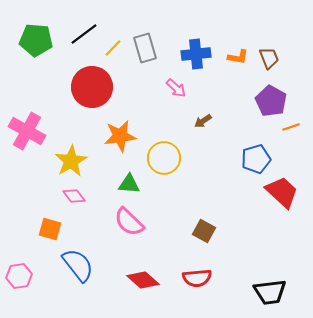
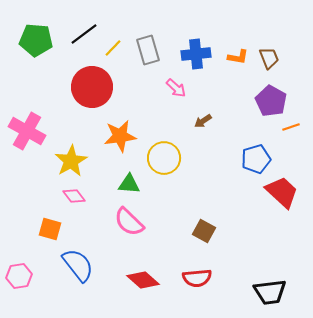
gray rectangle: moved 3 px right, 2 px down
